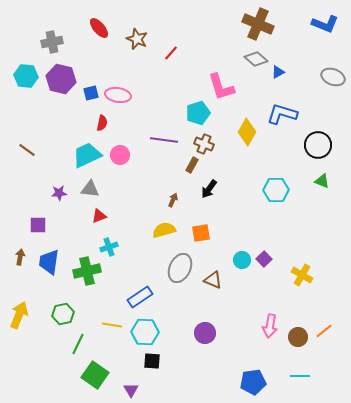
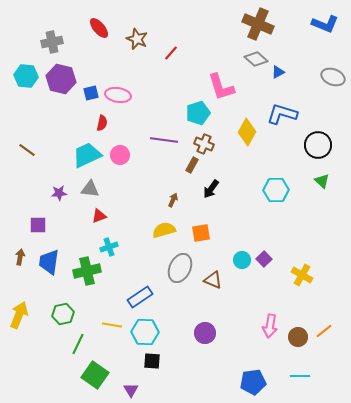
green triangle at (322, 181): rotated 21 degrees clockwise
black arrow at (209, 189): moved 2 px right
